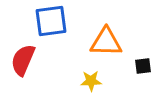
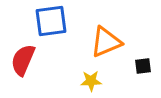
orange triangle: rotated 24 degrees counterclockwise
